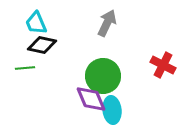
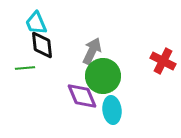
gray arrow: moved 15 px left, 28 px down
black diamond: rotated 72 degrees clockwise
red cross: moved 4 px up
purple diamond: moved 9 px left, 3 px up
